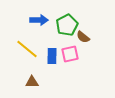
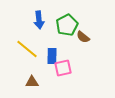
blue arrow: rotated 84 degrees clockwise
pink square: moved 7 px left, 14 px down
